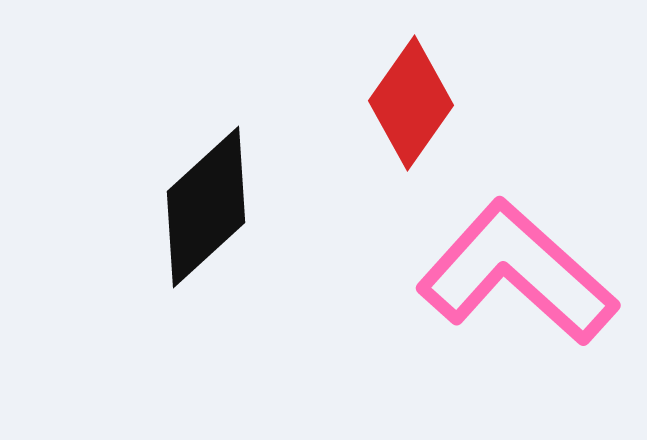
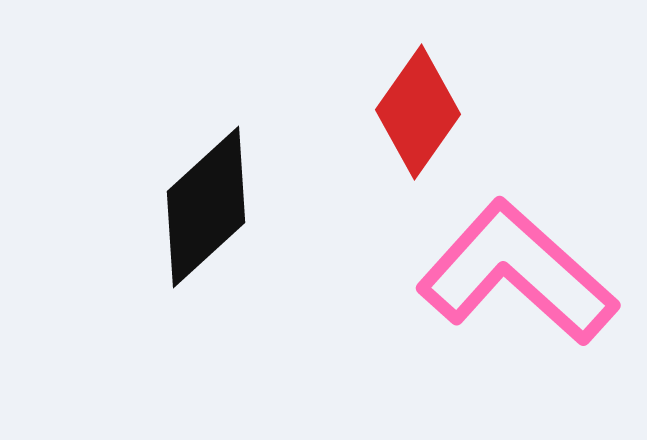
red diamond: moved 7 px right, 9 px down
